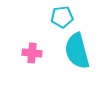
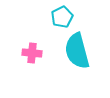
cyan pentagon: rotated 20 degrees counterclockwise
